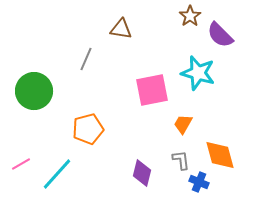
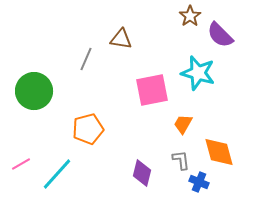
brown triangle: moved 10 px down
orange diamond: moved 1 px left, 3 px up
